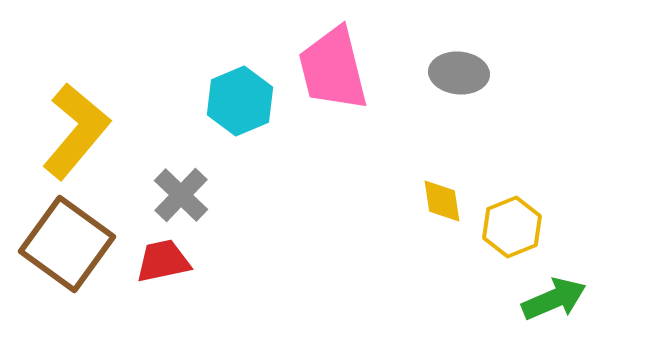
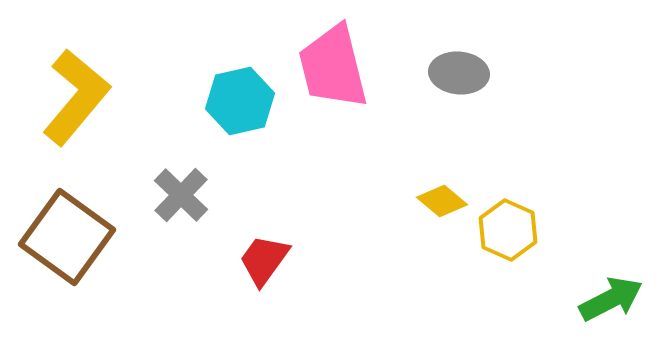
pink trapezoid: moved 2 px up
cyan hexagon: rotated 10 degrees clockwise
yellow L-shape: moved 34 px up
yellow diamond: rotated 42 degrees counterclockwise
yellow hexagon: moved 4 px left, 3 px down; rotated 14 degrees counterclockwise
brown square: moved 7 px up
red trapezoid: moved 101 px right, 1 px up; rotated 42 degrees counterclockwise
green arrow: moved 57 px right; rotated 4 degrees counterclockwise
